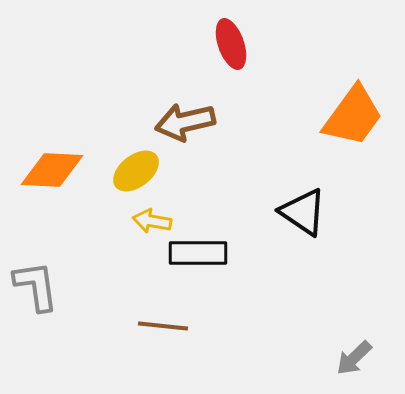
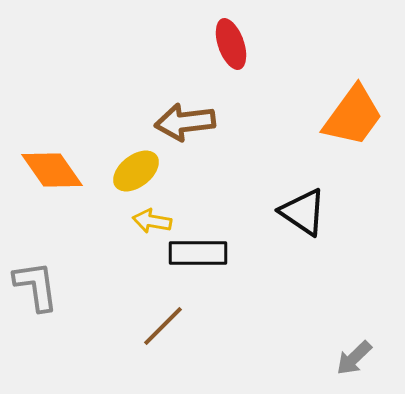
brown arrow: rotated 6 degrees clockwise
orange diamond: rotated 52 degrees clockwise
brown line: rotated 51 degrees counterclockwise
